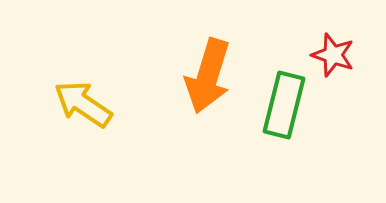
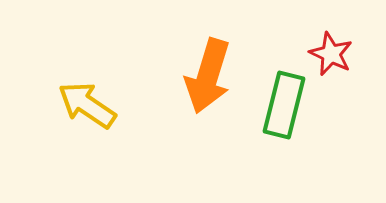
red star: moved 2 px left, 1 px up; rotated 6 degrees clockwise
yellow arrow: moved 4 px right, 1 px down
